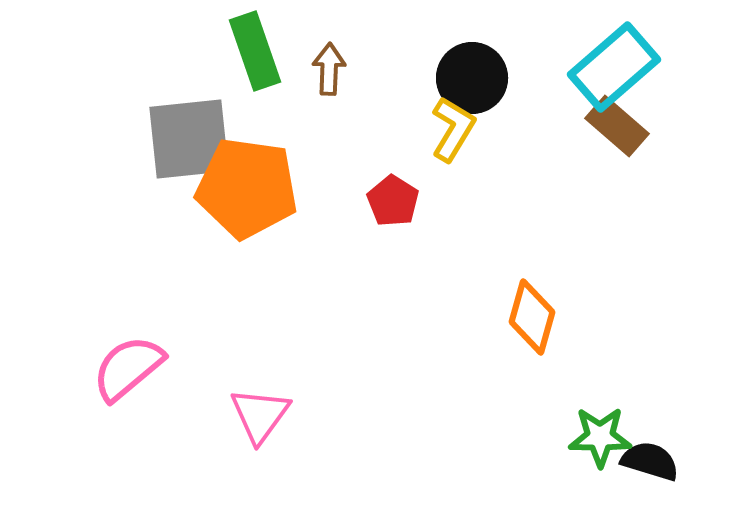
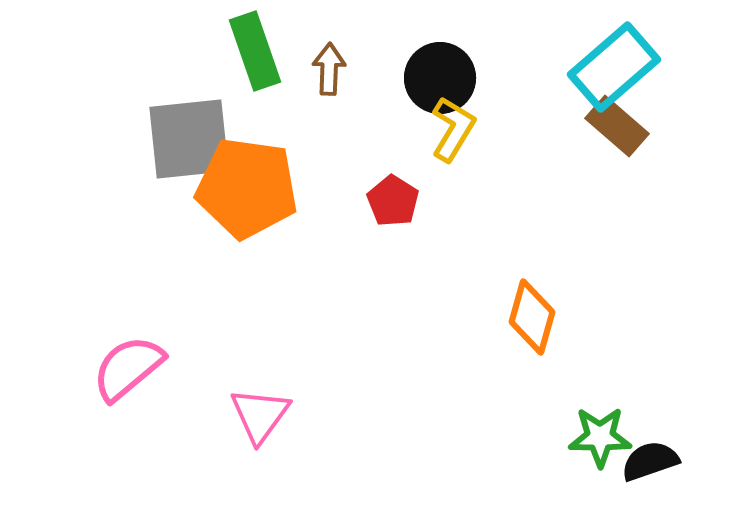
black circle: moved 32 px left
black semicircle: rotated 36 degrees counterclockwise
